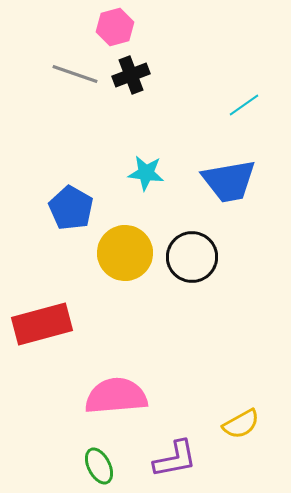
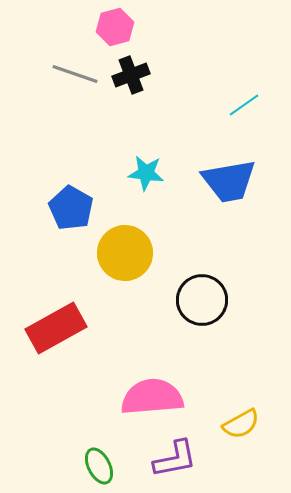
black circle: moved 10 px right, 43 px down
red rectangle: moved 14 px right, 4 px down; rotated 14 degrees counterclockwise
pink semicircle: moved 36 px right, 1 px down
